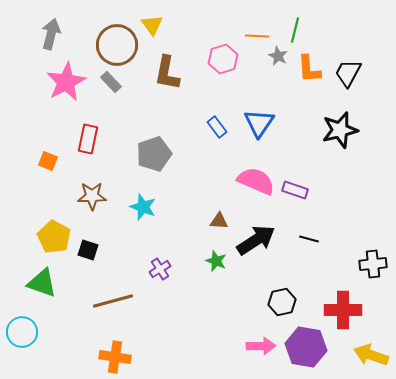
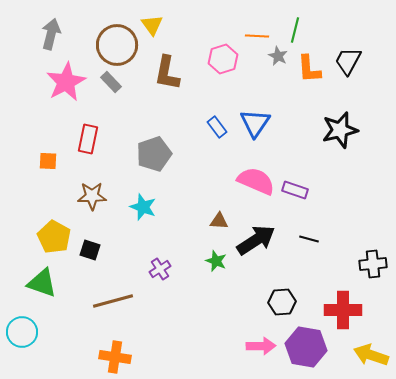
black trapezoid: moved 12 px up
blue triangle: moved 4 px left
orange square: rotated 18 degrees counterclockwise
black square: moved 2 px right
black hexagon: rotated 8 degrees clockwise
